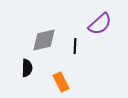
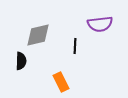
purple semicircle: rotated 35 degrees clockwise
gray diamond: moved 6 px left, 5 px up
black semicircle: moved 6 px left, 7 px up
